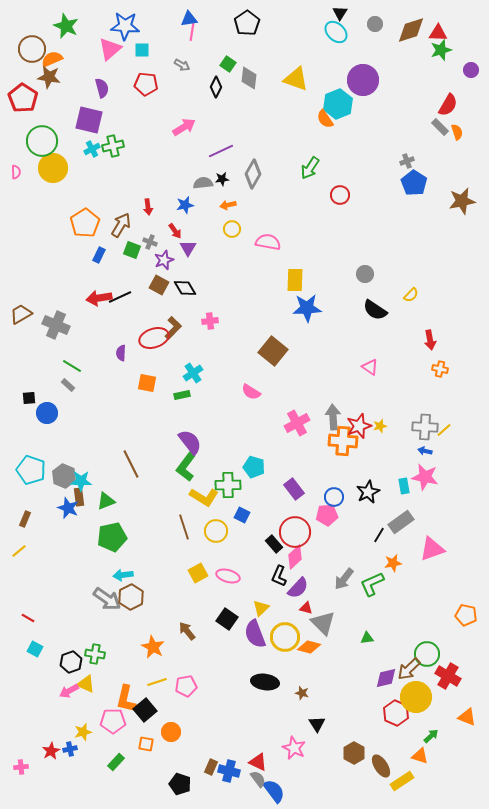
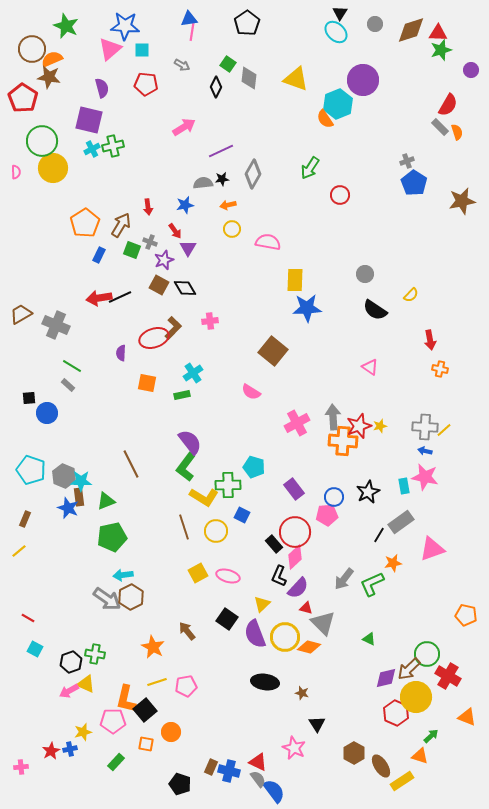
yellow triangle at (261, 608): moved 1 px right, 4 px up
green triangle at (367, 638): moved 2 px right, 1 px down; rotated 32 degrees clockwise
